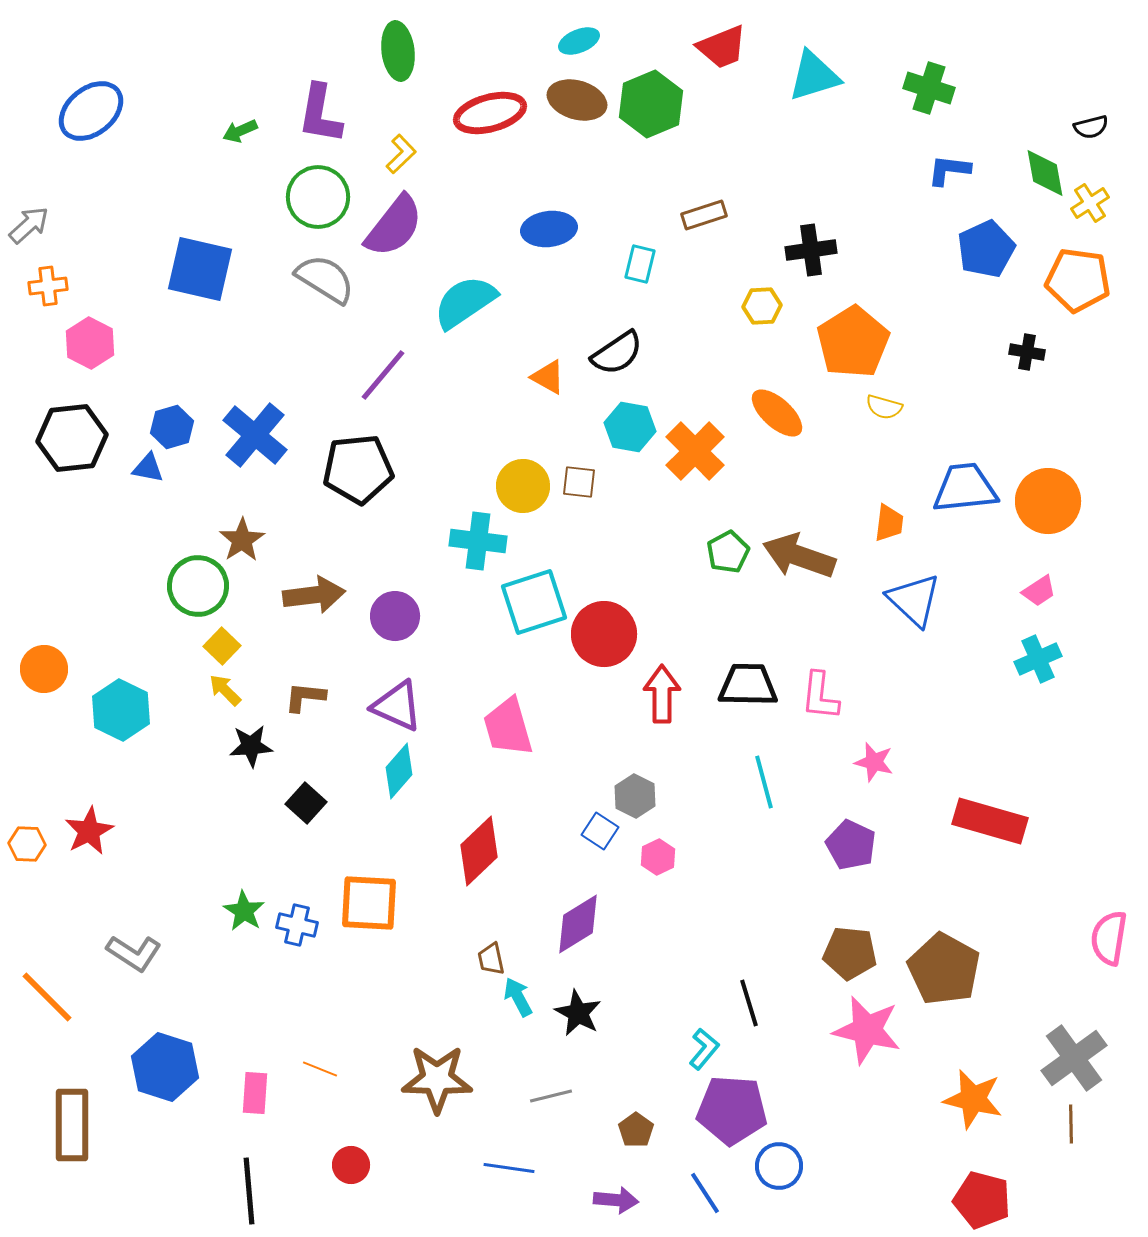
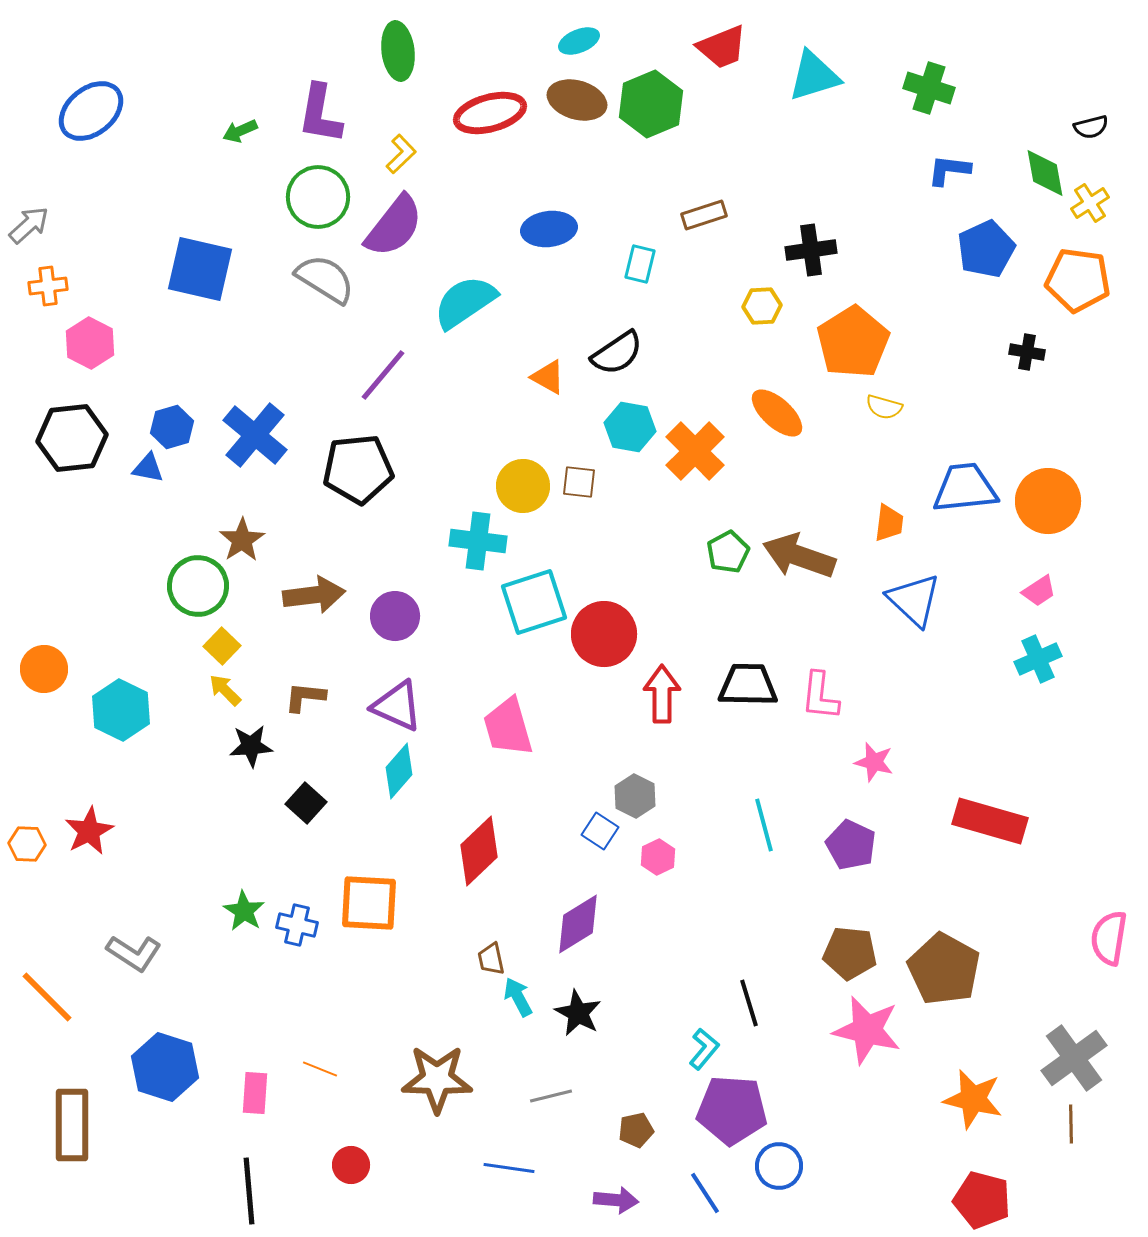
cyan line at (764, 782): moved 43 px down
brown pentagon at (636, 1130): rotated 24 degrees clockwise
